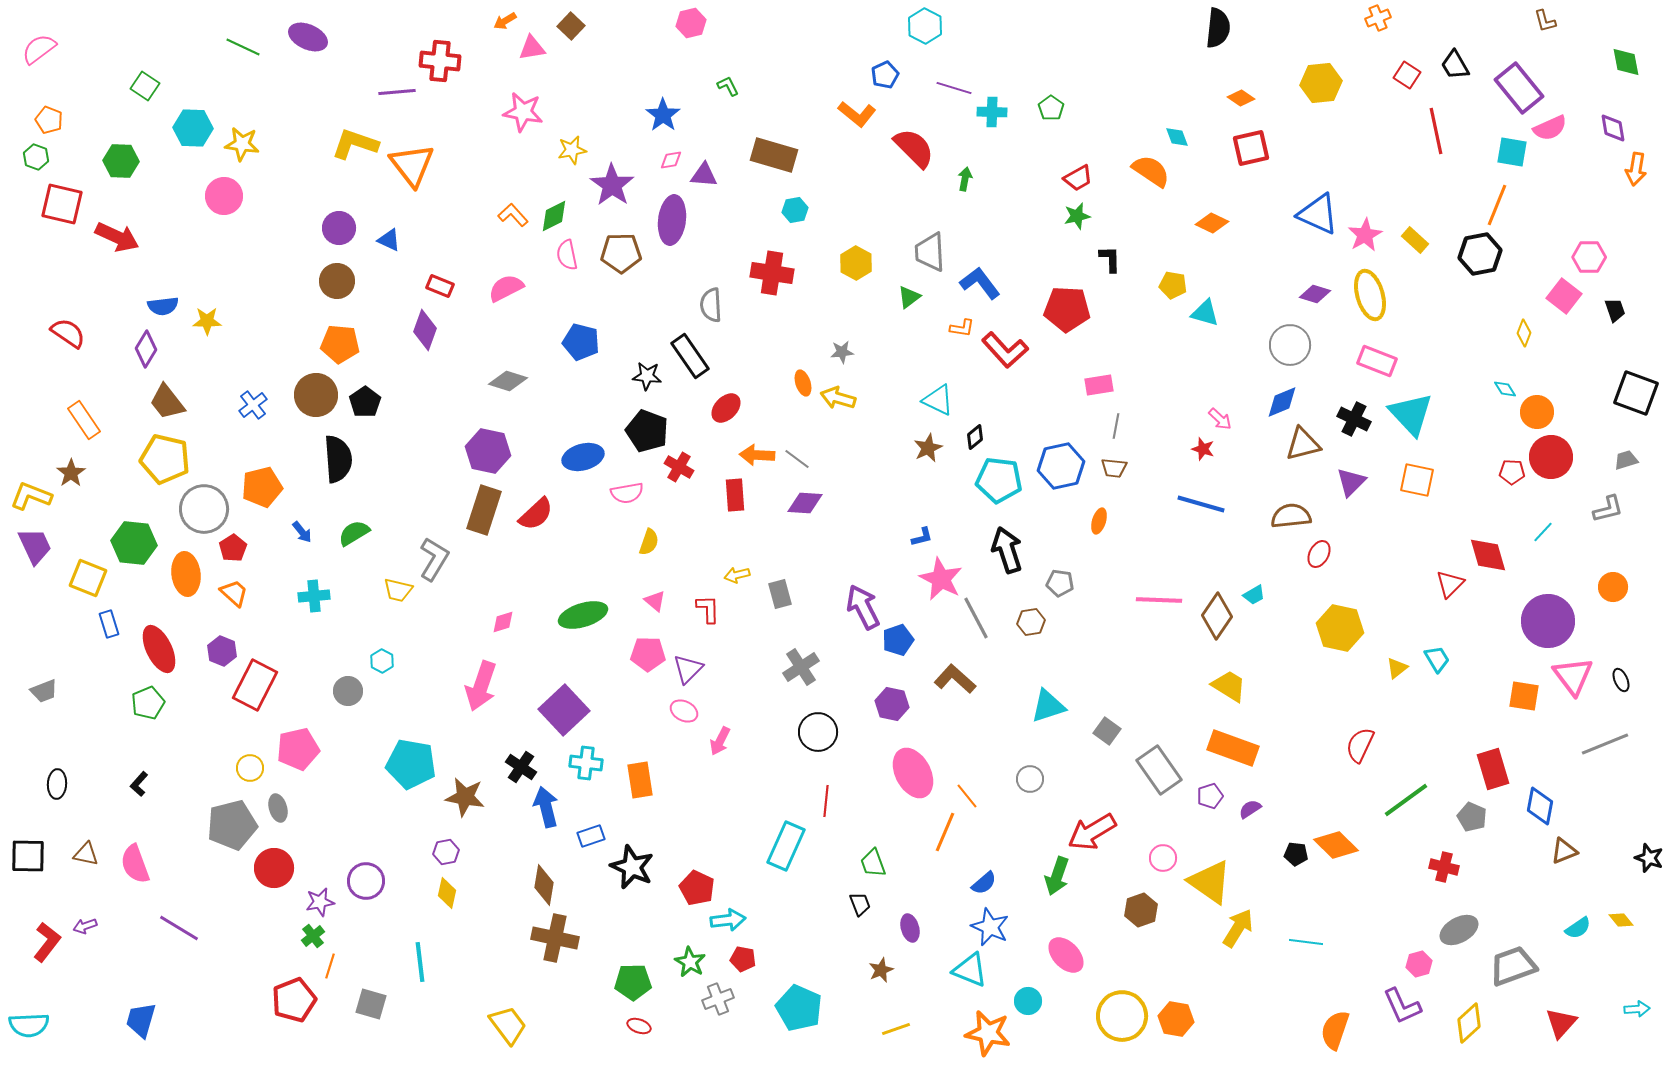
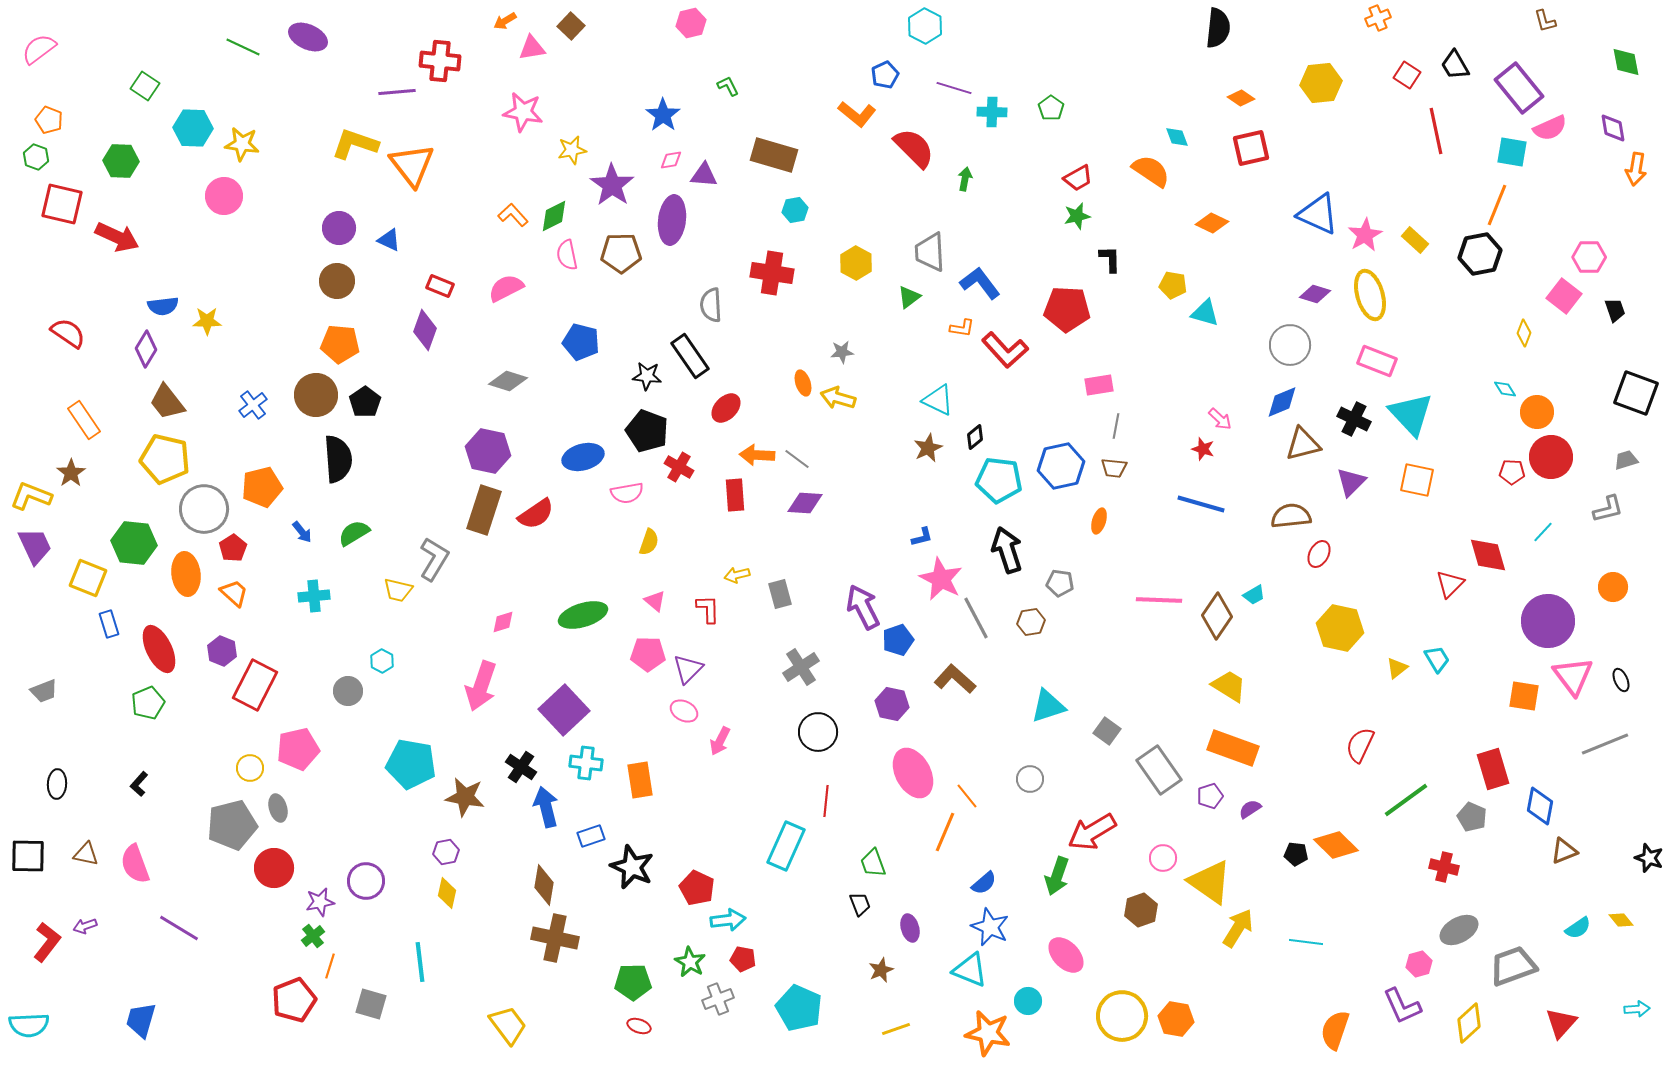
red semicircle at (536, 514): rotated 9 degrees clockwise
